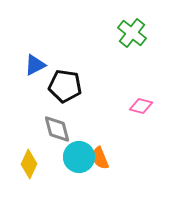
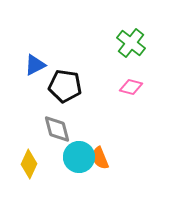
green cross: moved 1 px left, 10 px down
pink diamond: moved 10 px left, 19 px up
